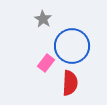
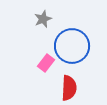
gray star: rotated 18 degrees clockwise
red semicircle: moved 1 px left, 5 px down
